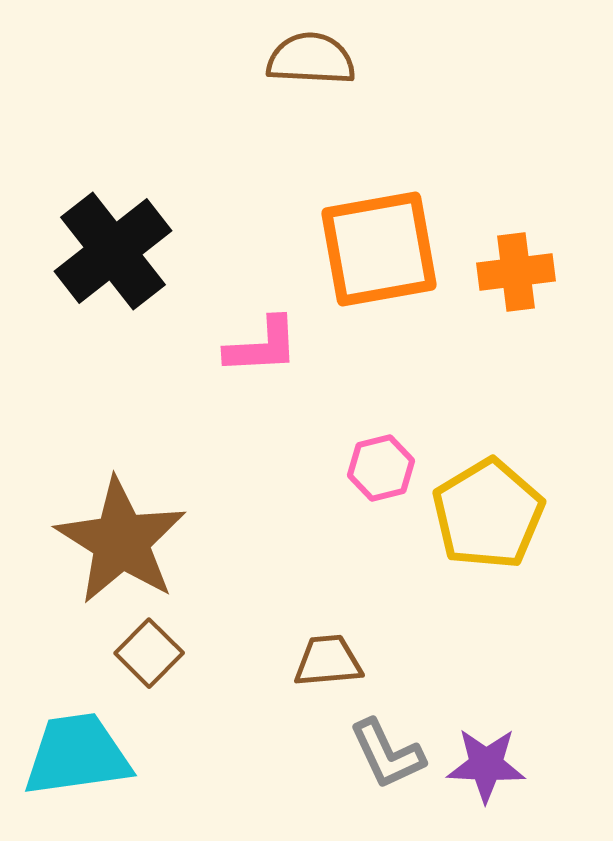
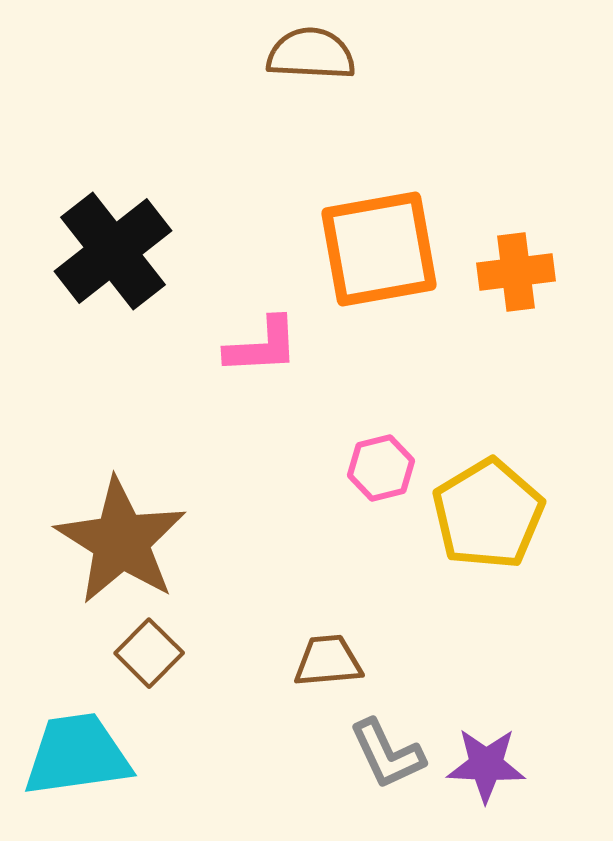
brown semicircle: moved 5 px up
